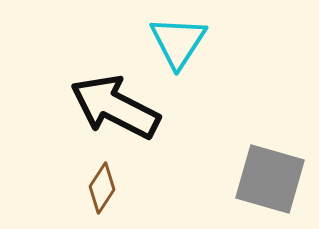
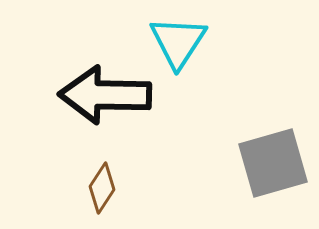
black arrow: moved 10 px left, 12 px up; rotated 26 degrees counterclockwise
gray square: moved 3 px right, 16 px up; rotated 32 degrees counterclockwise
